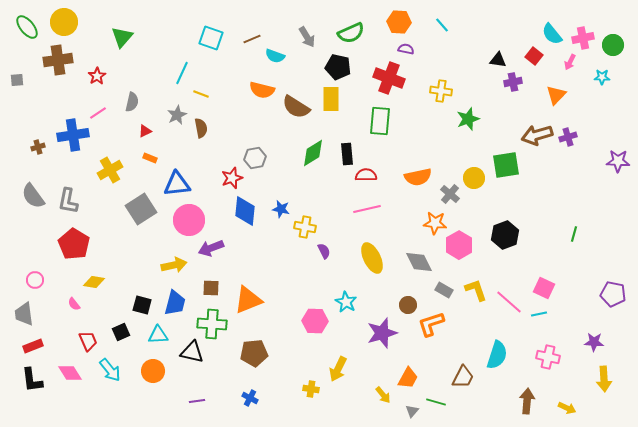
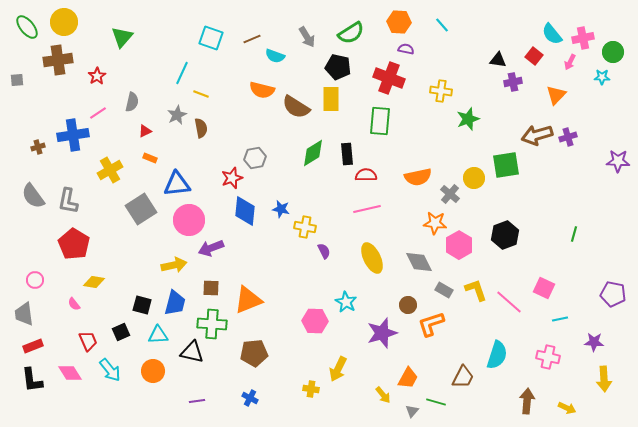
green semicircle at (351, 33): rotated 8 degrees counterclockwise
green circle at (613, 45): moved 7 px down
cyan line at (539, 314): moved 21 px right, 5 px down
